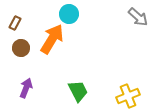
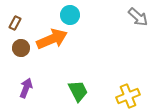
cyan circle: moved 1 px right, 1 px down
orange arrow: rotated 36 degrees clockwise
